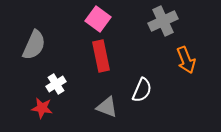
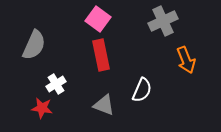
red rectangle: moved 1 px up
gray triangle: moved 3 px left, 2 px up
